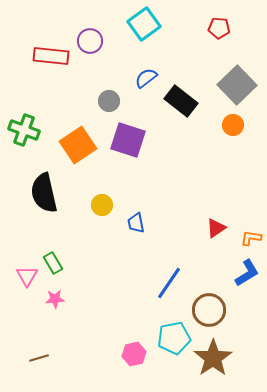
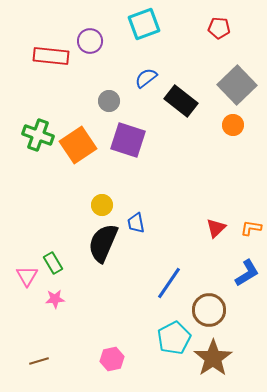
cyan square: rotated 16 degrees clockwise
green cross: moved 14 px right, 5 px down
black semicircle: moved 59 px right, 50 px down; rotated 36 degrees clockwise
red triangle: rotated 10 degrees counterclockwise
orange L-shape: moved 10 px up
cyan pentagon: rotated 16 degrees counterclockwise
pink hexagon: moved 22 px left, 5 px down
brown line: moved 3 px down
